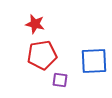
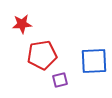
red star: moved 13 px left; rotated 18 degrees counterclockwise
purple square: rotated 21 degrees counterclockwise
